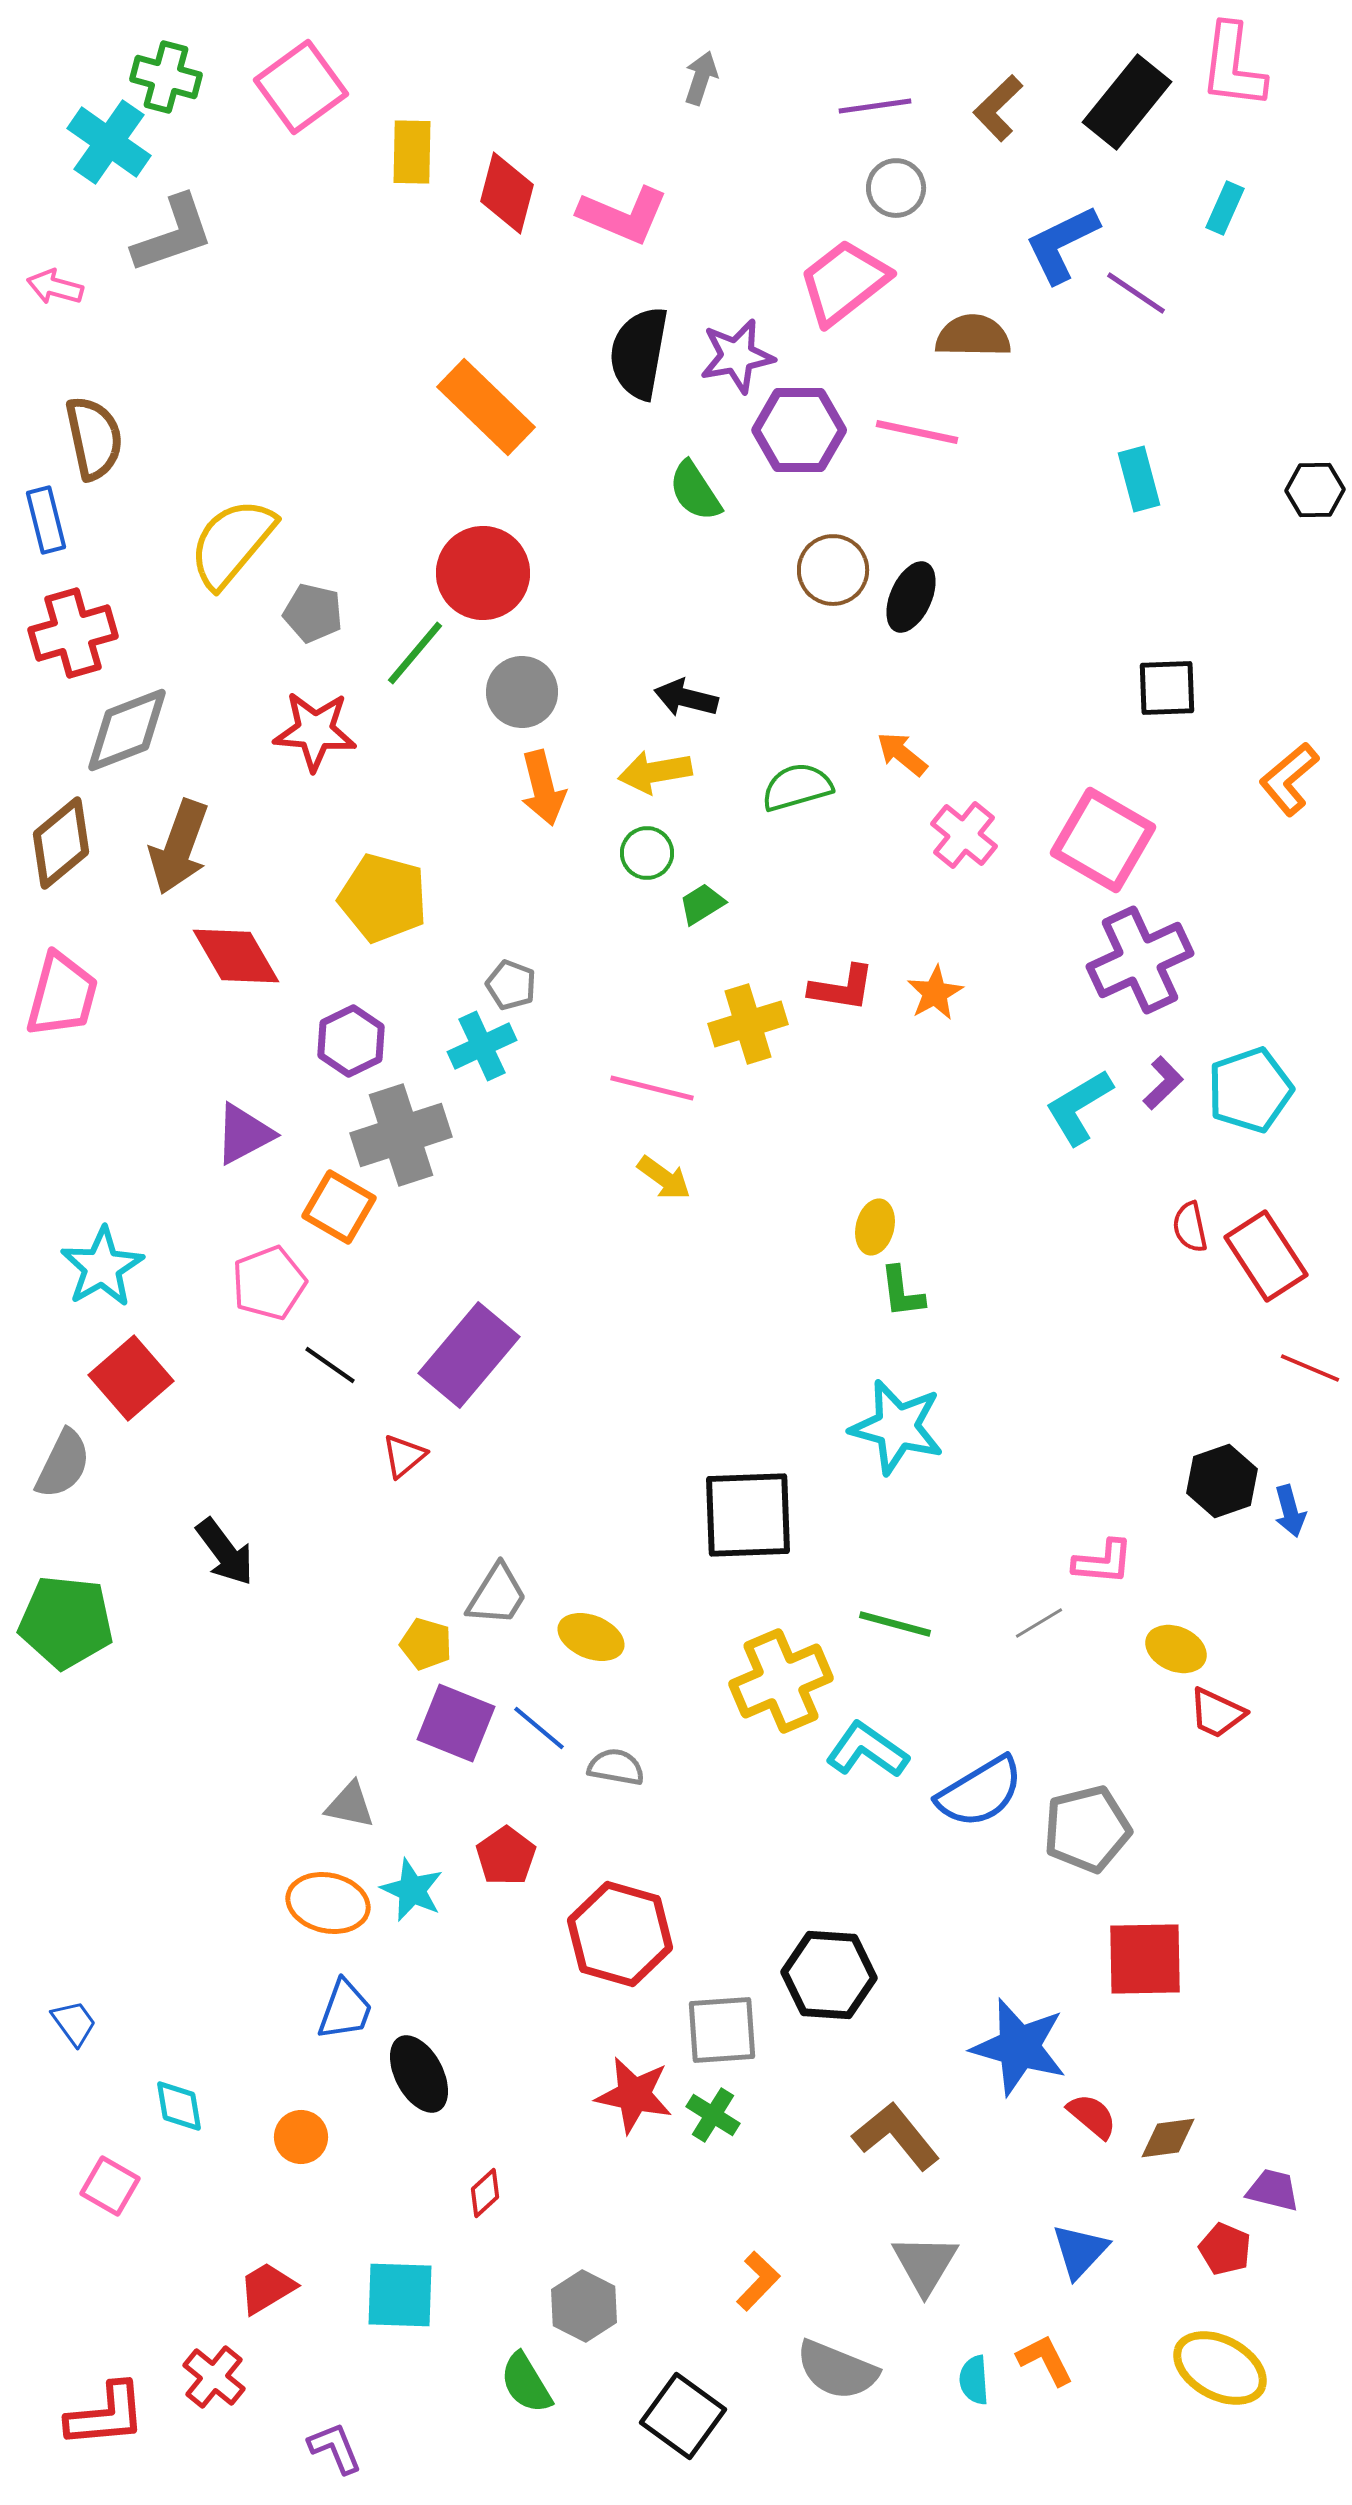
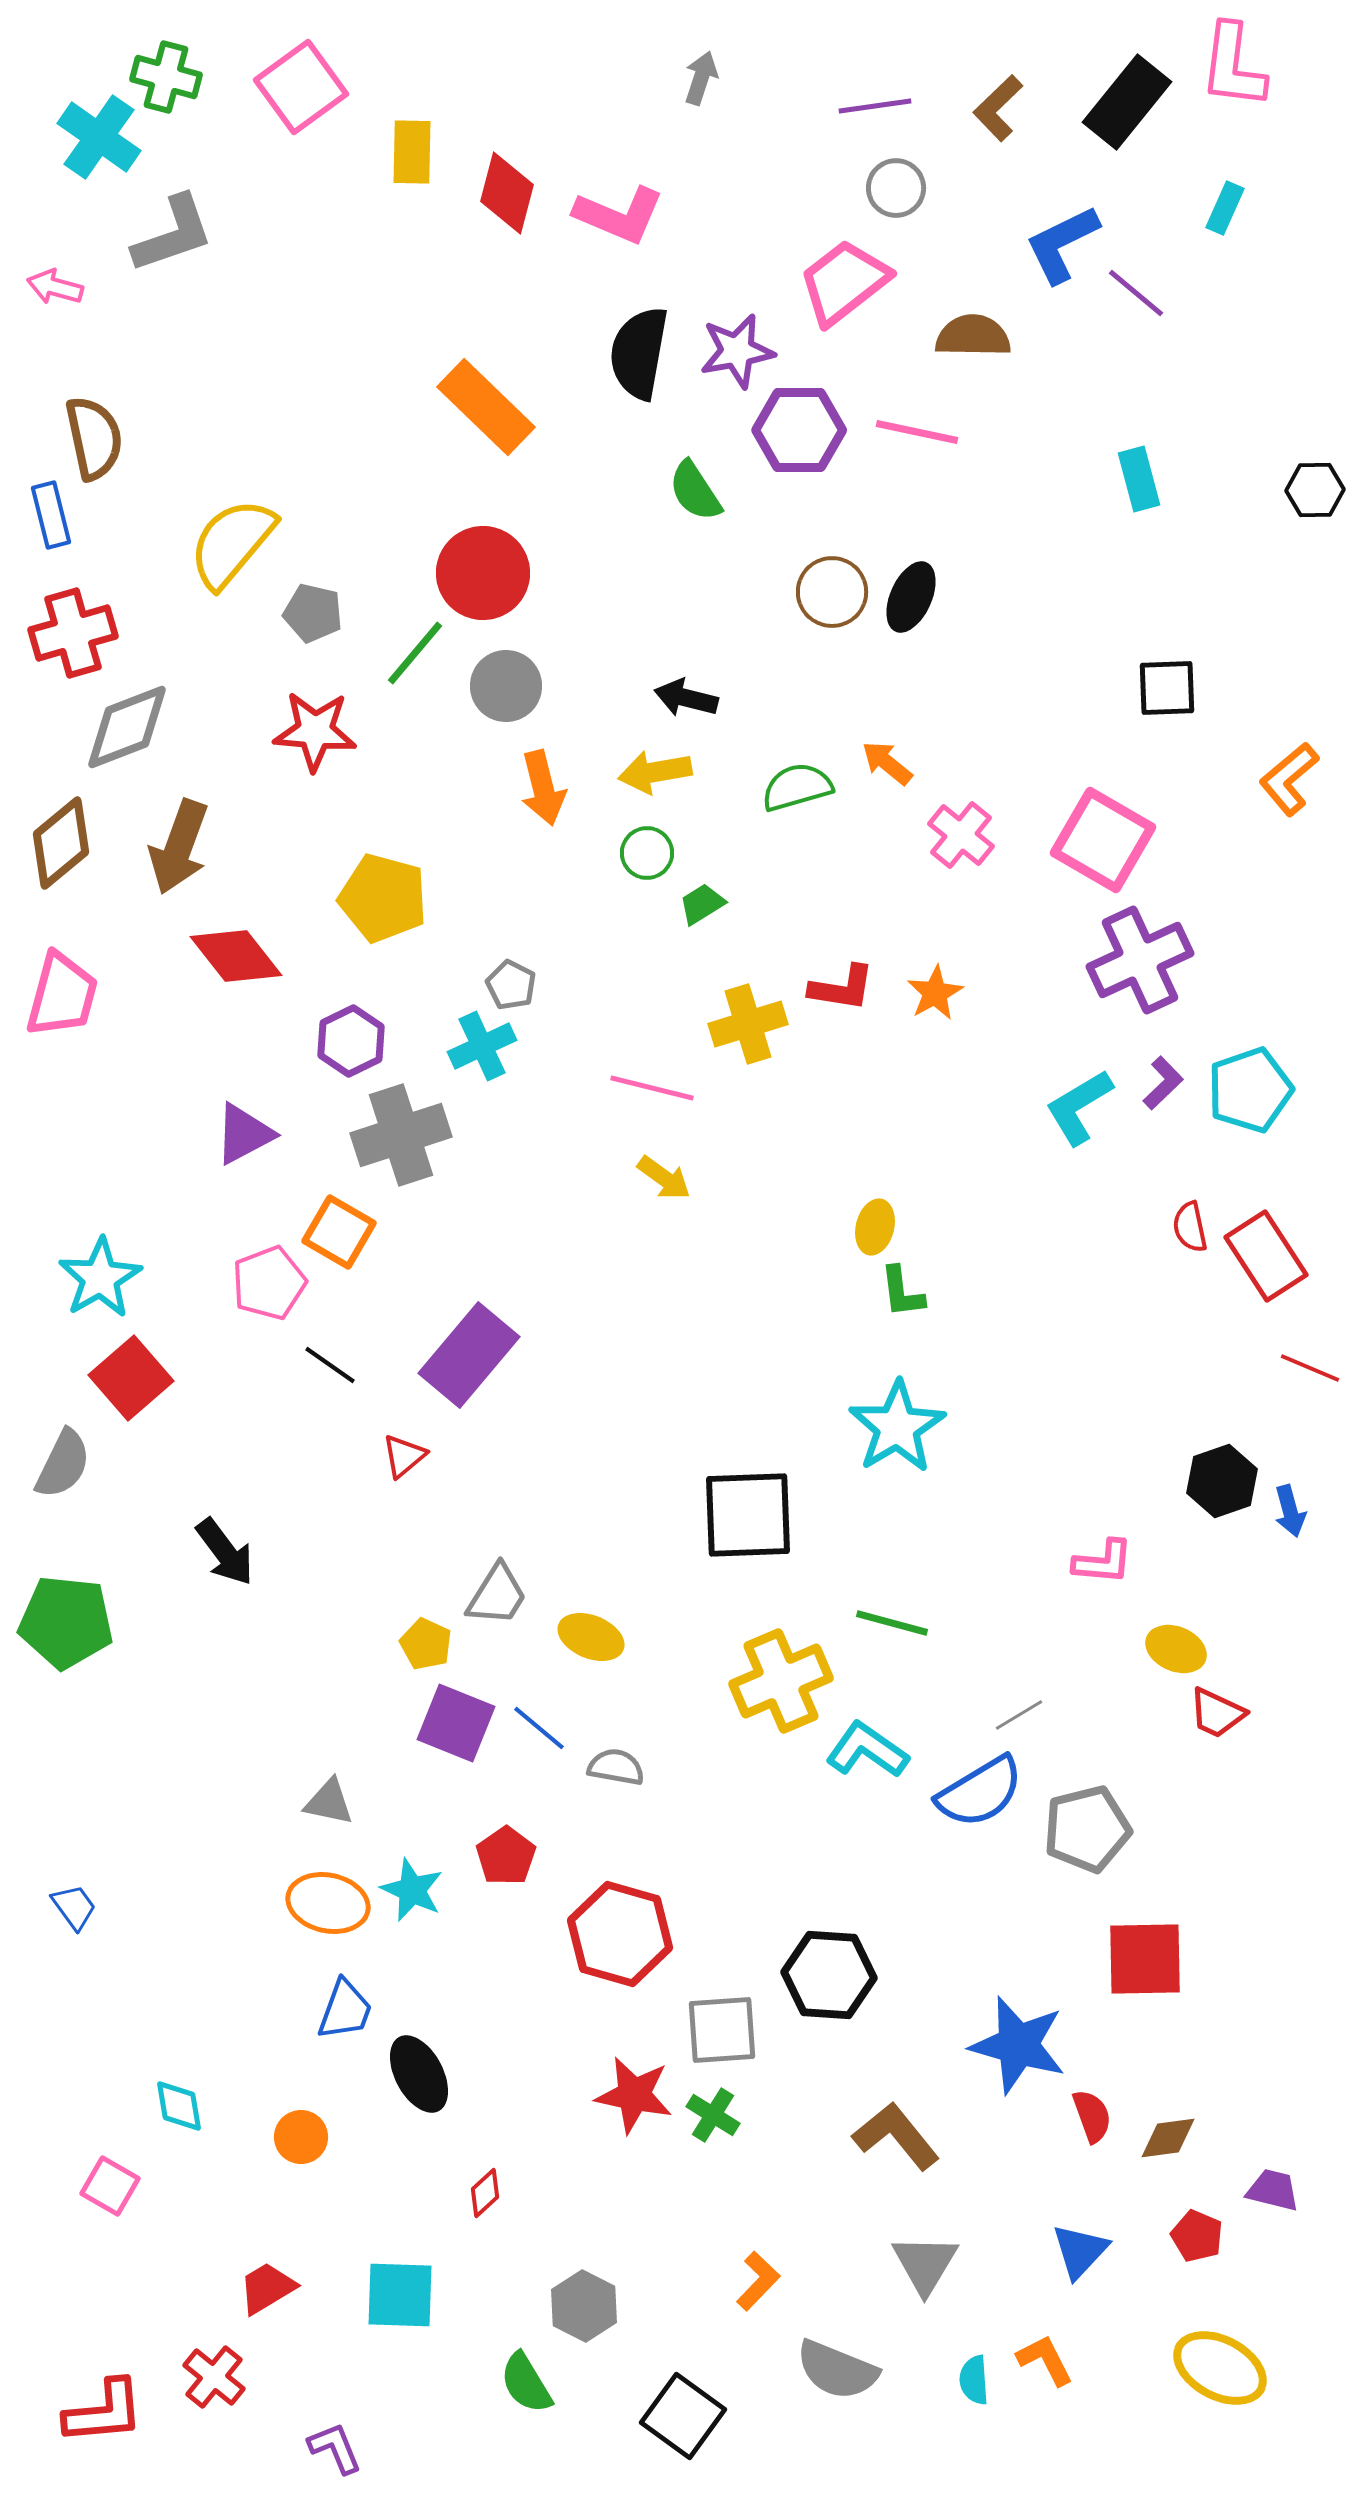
cyan cross at (109, 142): moved 10 px left, 5 px up
pink L-shape at (623, 215): moved 4 px left
purple line at (1136, 293): rotated 6 degrees clockwise
purple star at (737, 356): moved 5 px up
blue rectangle at (46, 520): moved 5 px right, 5 px up
brown circle at (833, 570): moved 1 px left, 22 px down
gray circle at (522, 692): moved 16 px left, 6 px up
gray diamond at (127, 730): moved 3 px up
orange arrow at (902, 754): moved 15 px left, 9 px down
pink cross at (964, 835): moved 3 px left
red diamond at (236, 956): rotated 8 degrees counterclockwise
gray pentagon at (511, 985): rotated 6 degrees clockwise
orange square at (339, 1207): moved 25 px down
cyan star at (102, 1267): moved 2 px left, 11 px down
cyan star at (897, 1427): rotated 26 degrees clockwise
gray line at (1039, 1623): moved 20 px left, 92 px down
green line at (895, 1624): moved 3 px left, 1 px up
yellow pentagon at (426, 1644): rotated 9 degrees clockwise
gray triangle at (350, 1805): moved 21 px left, 3 px up
blue trapezoid at (74, 2023): moved 116 px up
blue star at (1019, 2047): moved 1 px left, 2 px up
red semicircle at (1092, 2116): rotated 30 degrees clockwise
red pentagon at (1225, 2249): moved 28 px left, 13 px up
red L-shape at (106, 2415): moved 2 px left, 3 px up
